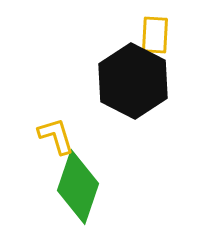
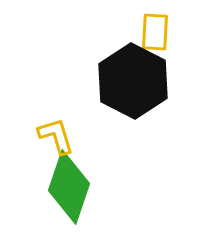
yellow rectangle: moved 3 px up
green diamond: moved 9 px left
